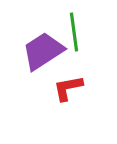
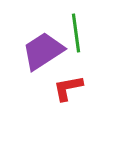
green line: moved 2 px right, 1 px down
